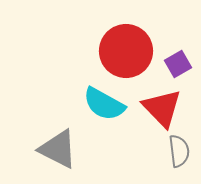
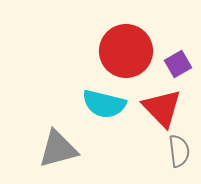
cyan semicircle: rotated 15 degrees counterclockwise
gray triangle: rotated 42 degrees counterclockwise
